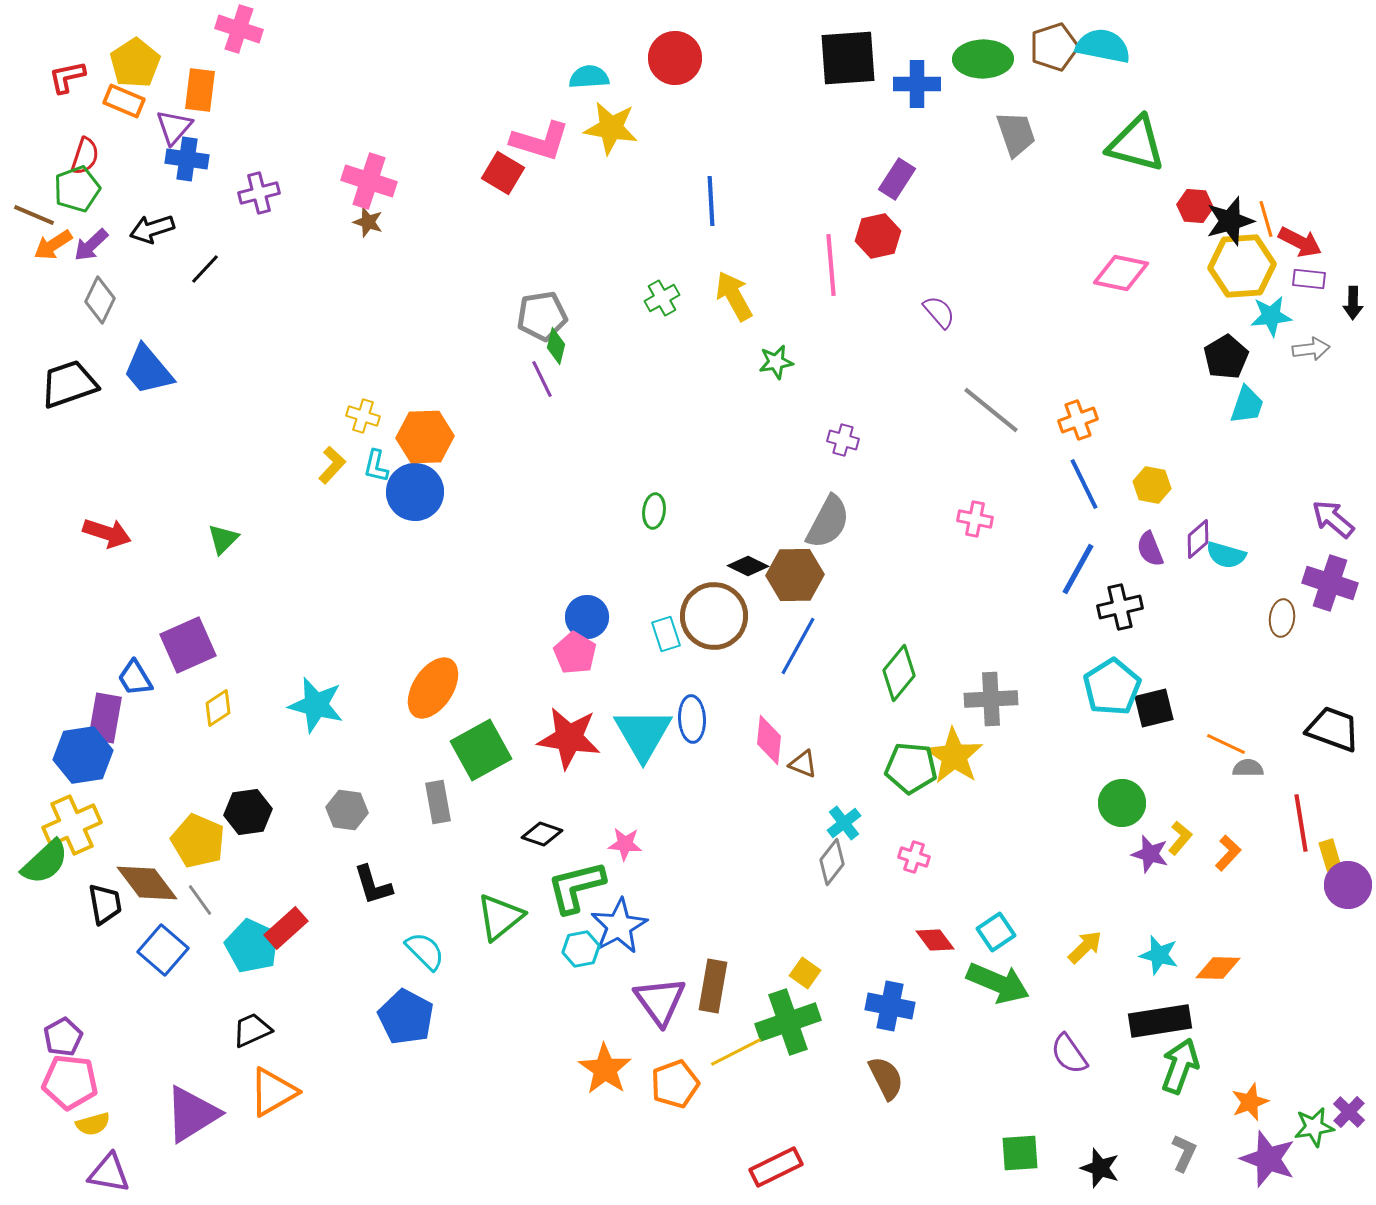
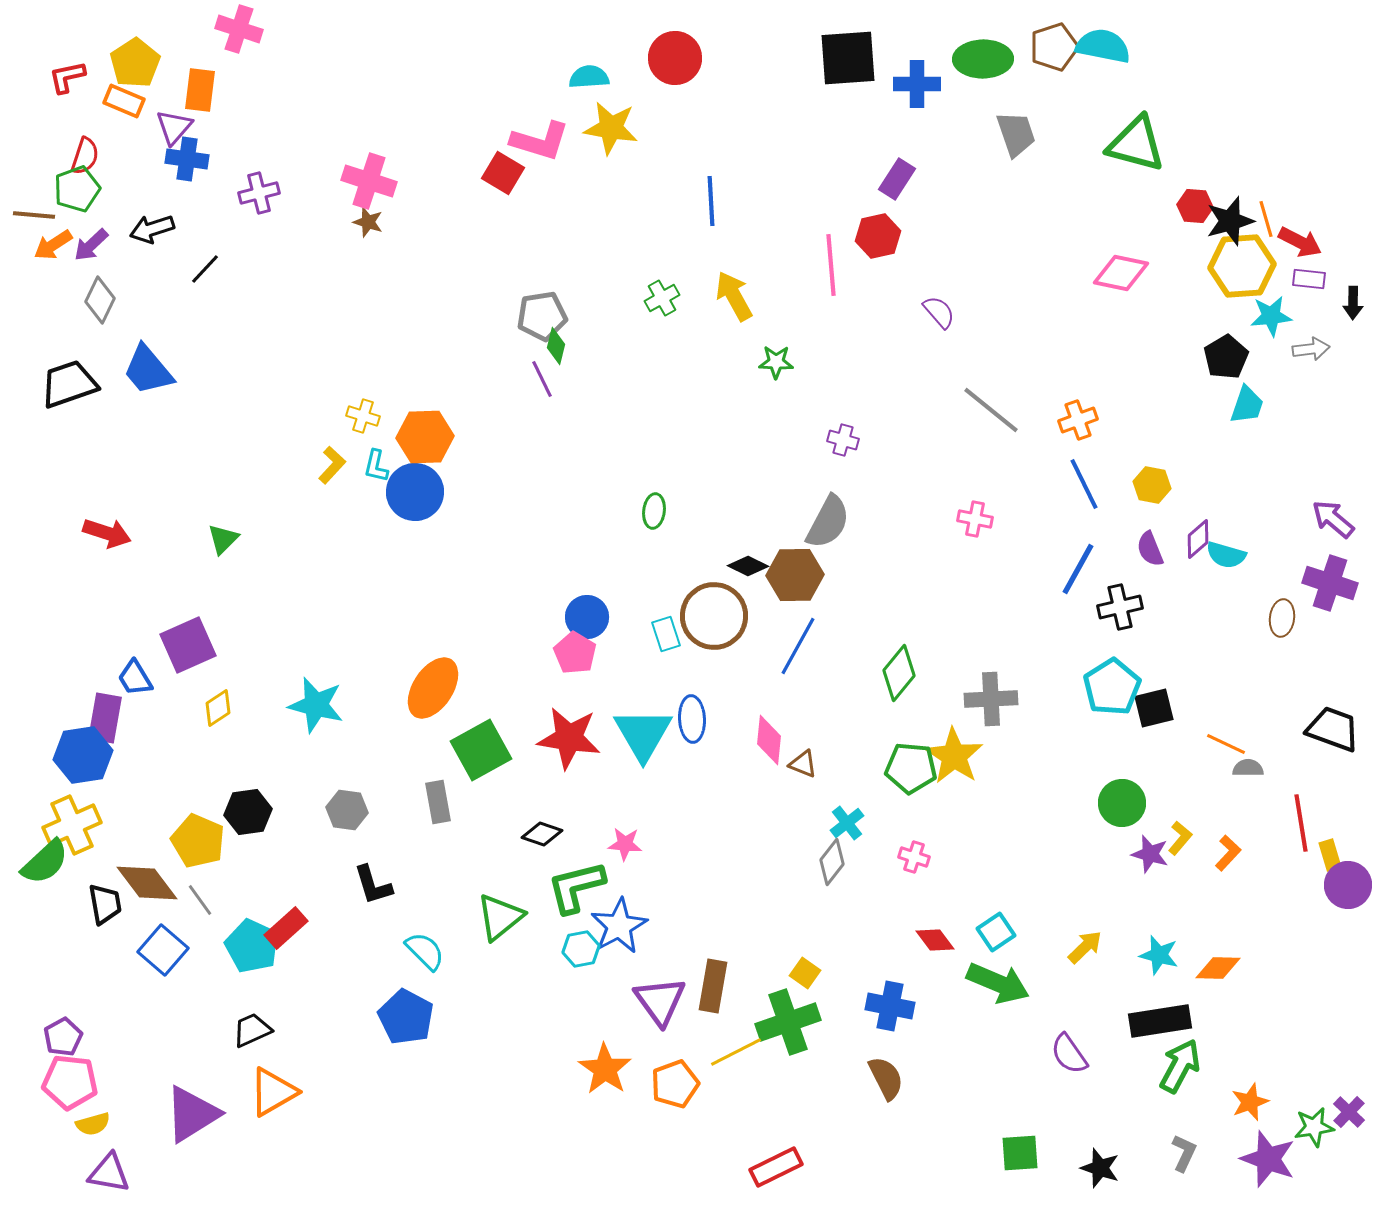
brown line at (34, 215): rotated 18 degrees counterclockwise
green star at (776, 362): rotated 12 degrees clockwise
cyan cross at (844, 823): moved 3 px right
green arrow at (1180, 1066): rotated 8 degrees clockwise
